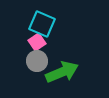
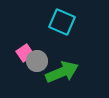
cyan square: moved 20 px right, 2 px up
pink square: moved 12 px left, 11 px down
